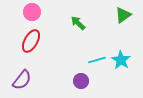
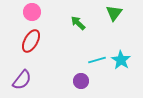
green triangle: moved 9 px left, 2 px up; rotated 18 degrees counterclockwise
